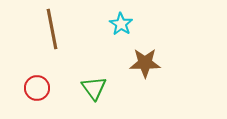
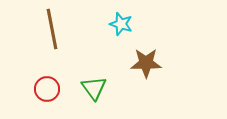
cyan star: rotated 15 degrees counterclockwise
brown star: moved 1 px right
red circle: moved 10 px right, 1 px down
